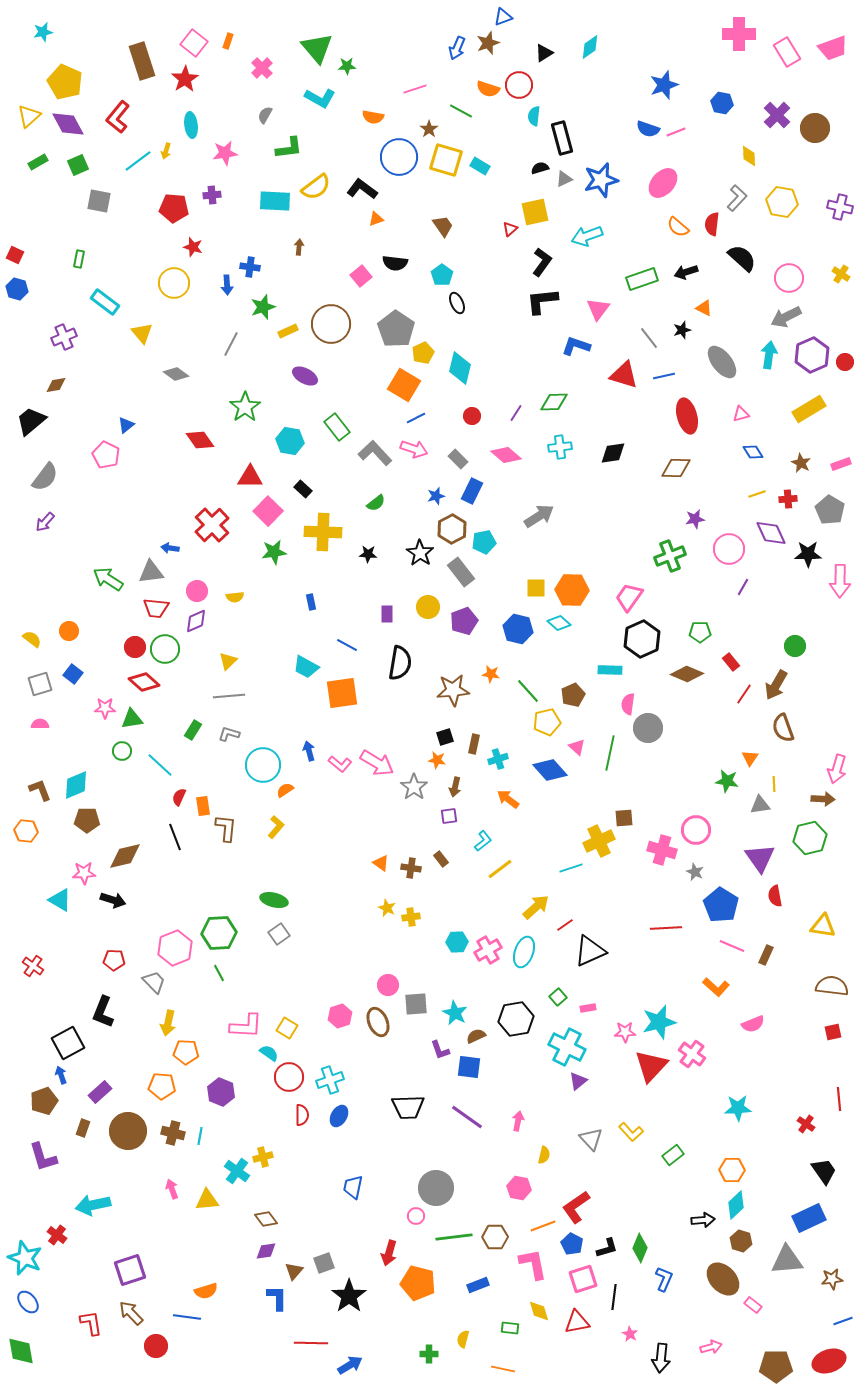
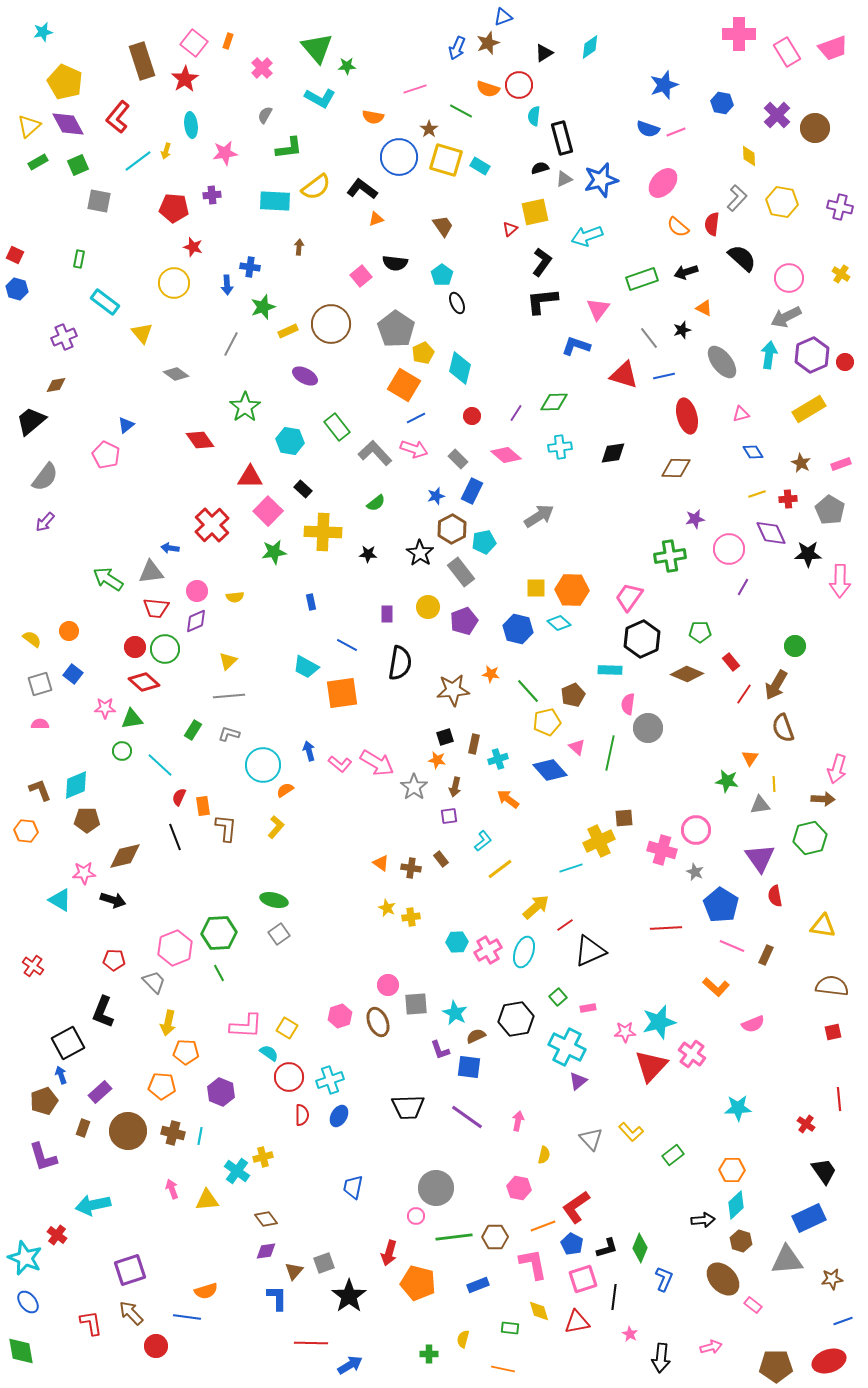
yellow triangle at (29, 116): moved 10 px down
green cross at (670, 556): rotated 12 degrees clockwise
